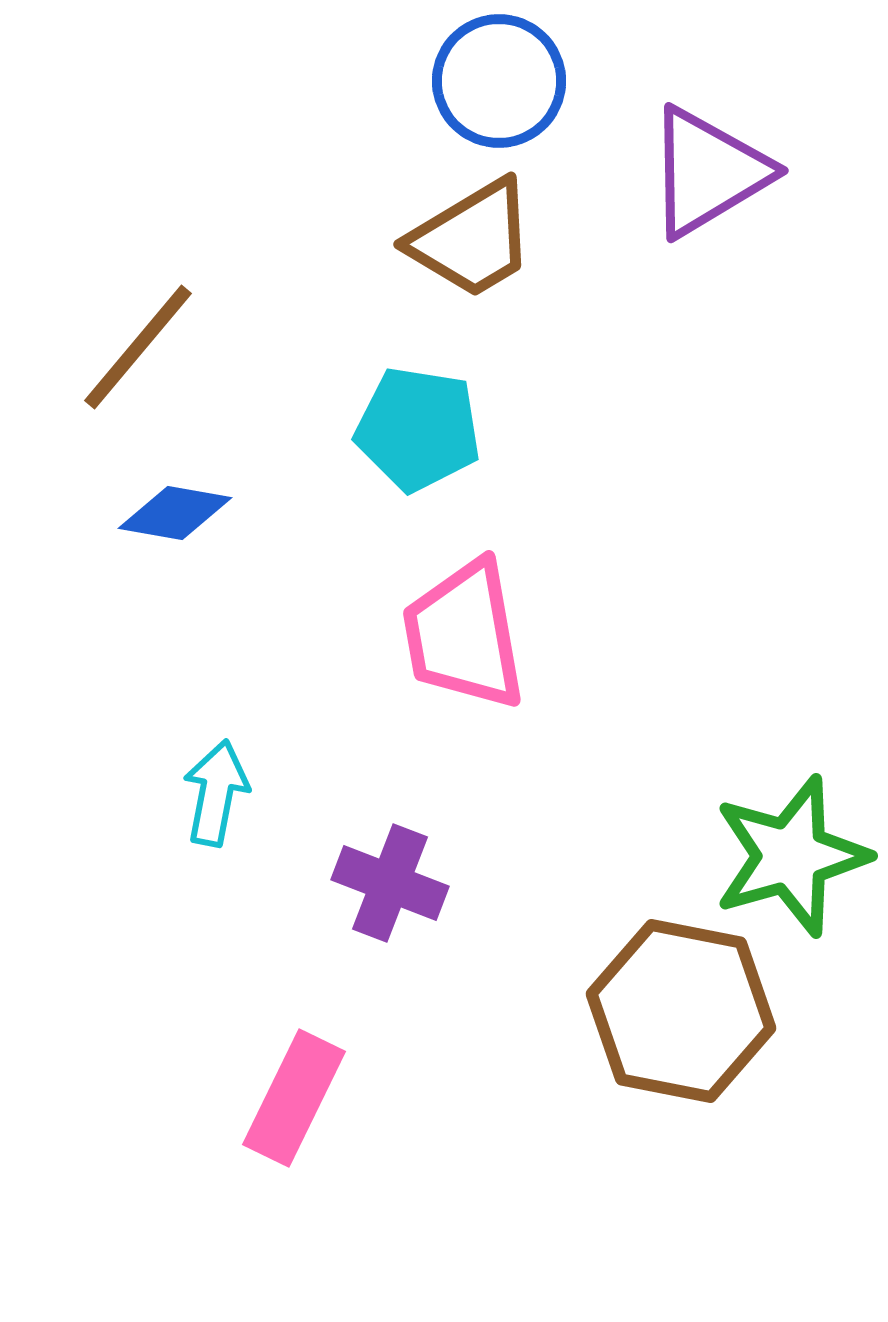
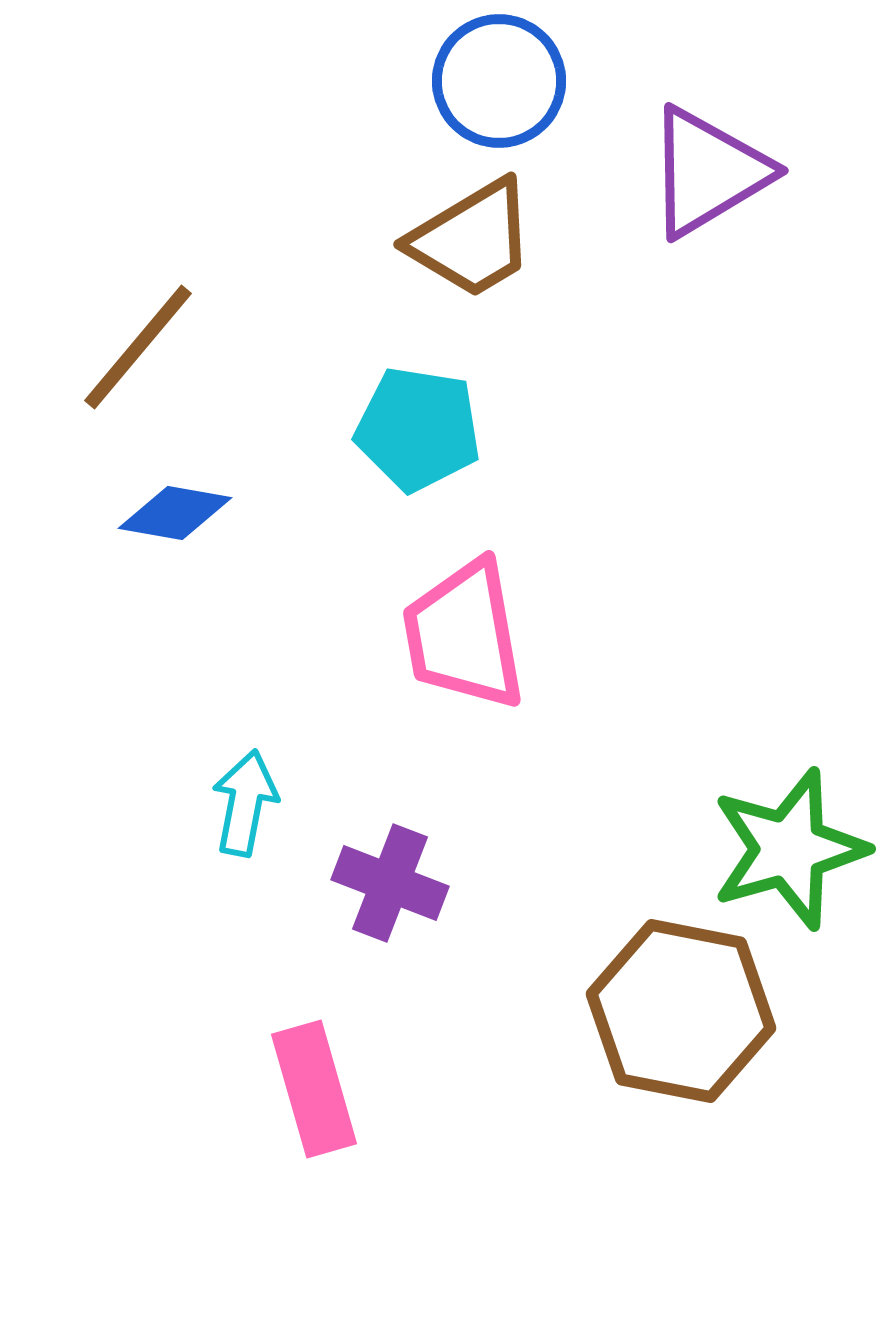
cyan arrow: moved 29 px right, 10 px down
green star: moved 2 px left, 7 px up
pink rectangle: moved 20 px right, 9 px up; rotated 42 degrees counterclockwise
